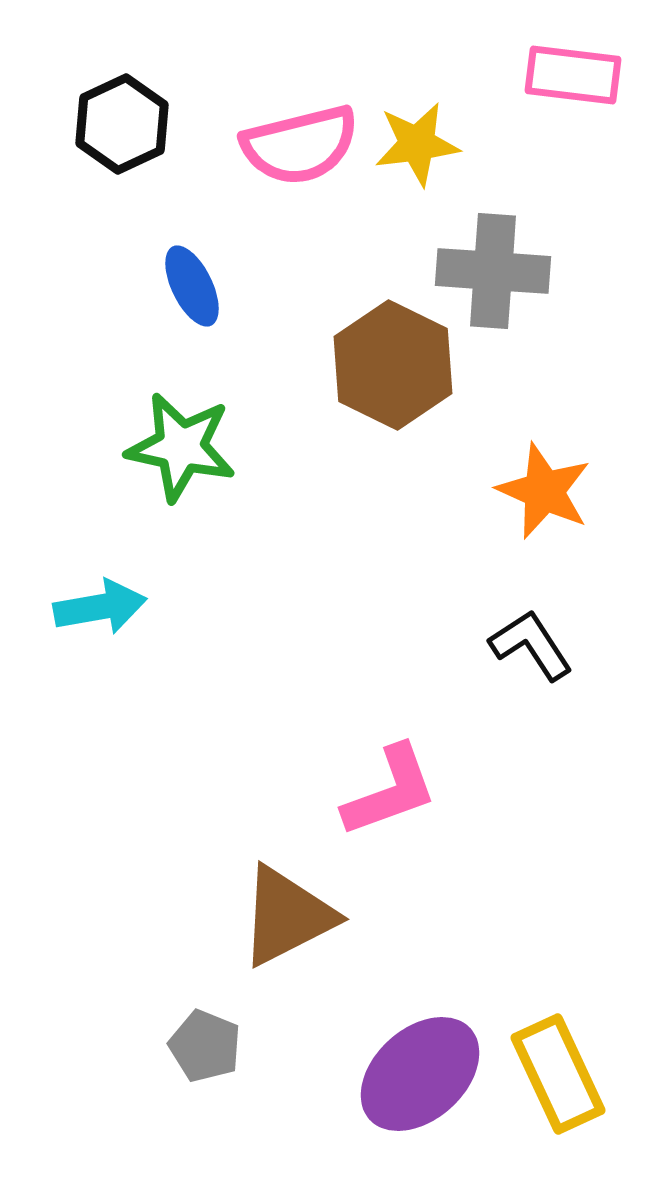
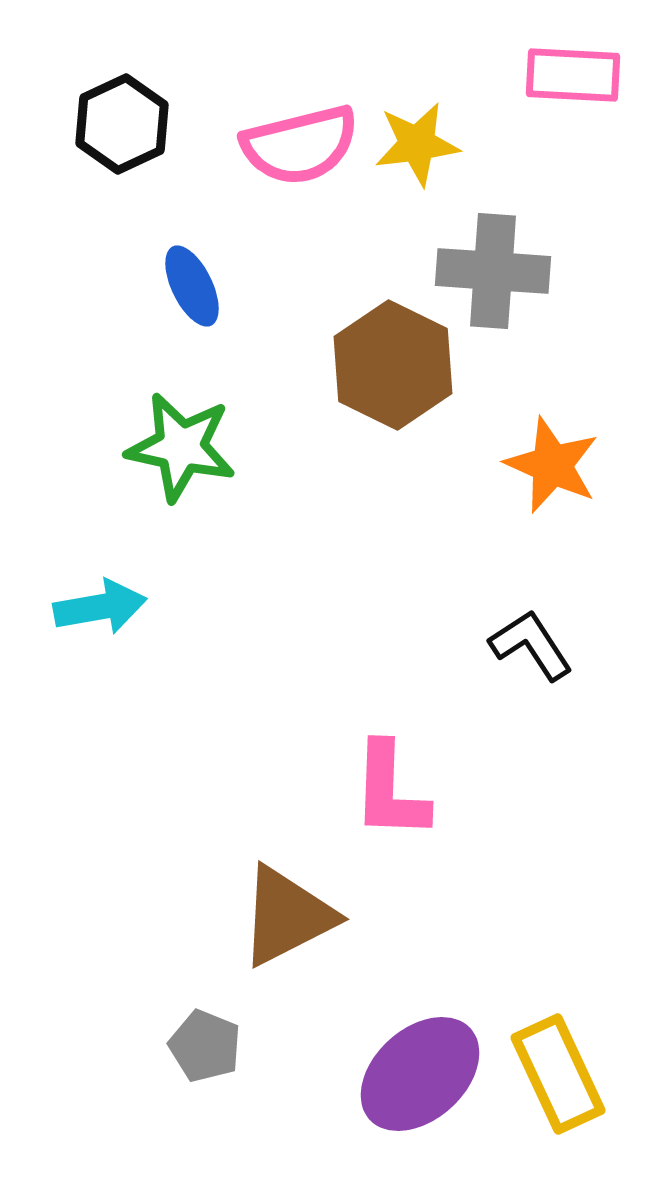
pink rectangle: rotated 4 degrees counterclockwise
orange star: moved 8 px right, 26 px up
pink L-shape: rotated 112 degrees clockwise
